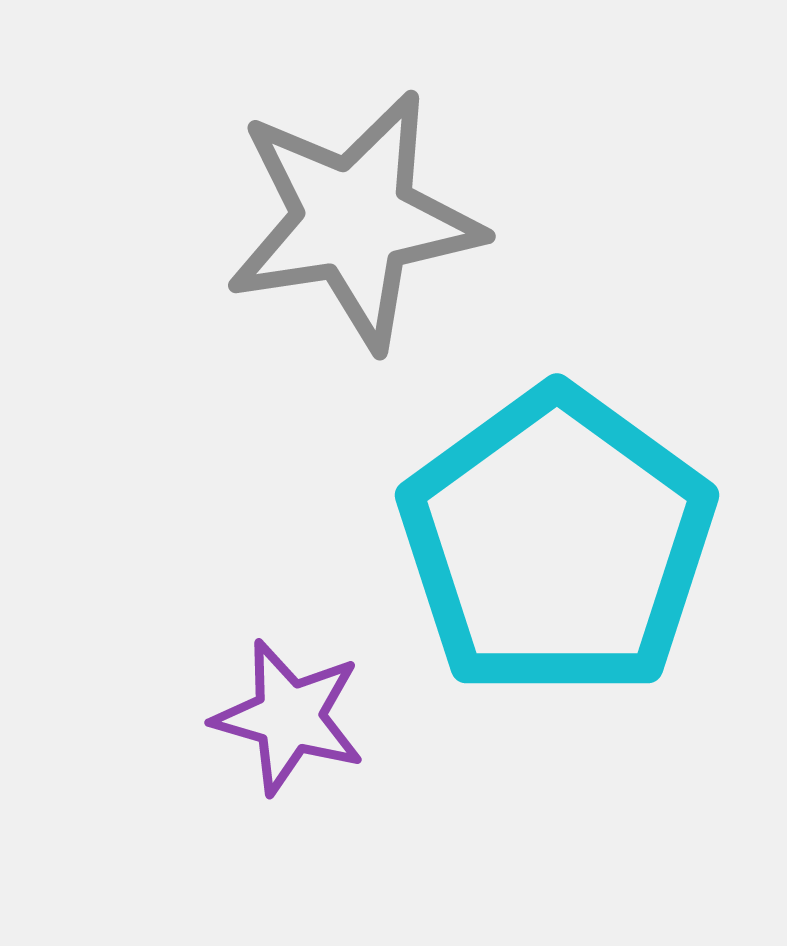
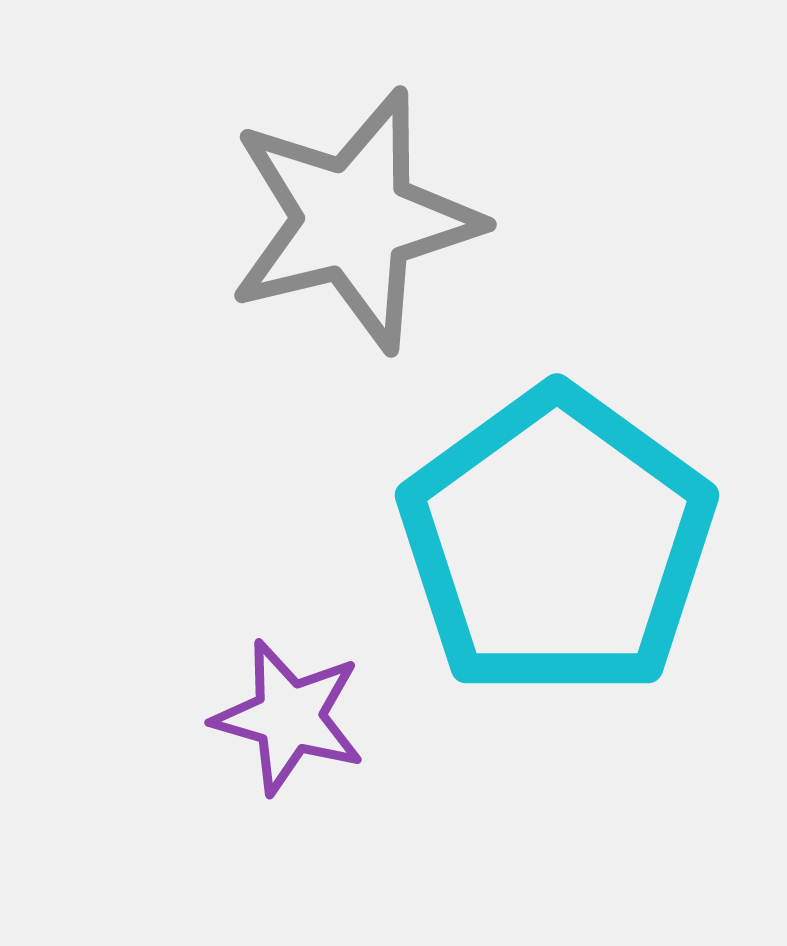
gray star: rotated 5 degrees counterclockwise
